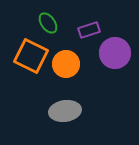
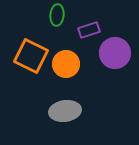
green ellipse: moved 9 px right, 8 px up; rotated 40 degrees clockwise
